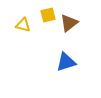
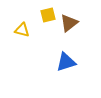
yellow triangle: moved 1 px left, 5 px down
